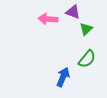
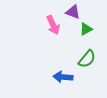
pink arrow: moved 5 px right, 6 px down; rotated 120 degrees counterclockwise
green triangle: rotated 16 degrees clockwise
blue arrow: rotated 108 degrees counterclockwise
